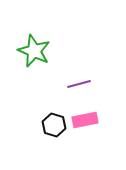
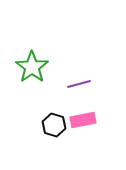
green star: moved 2 px left, 16 px down; rotated 12 degrees clockwise
pink rectangle: moved 2 px left
